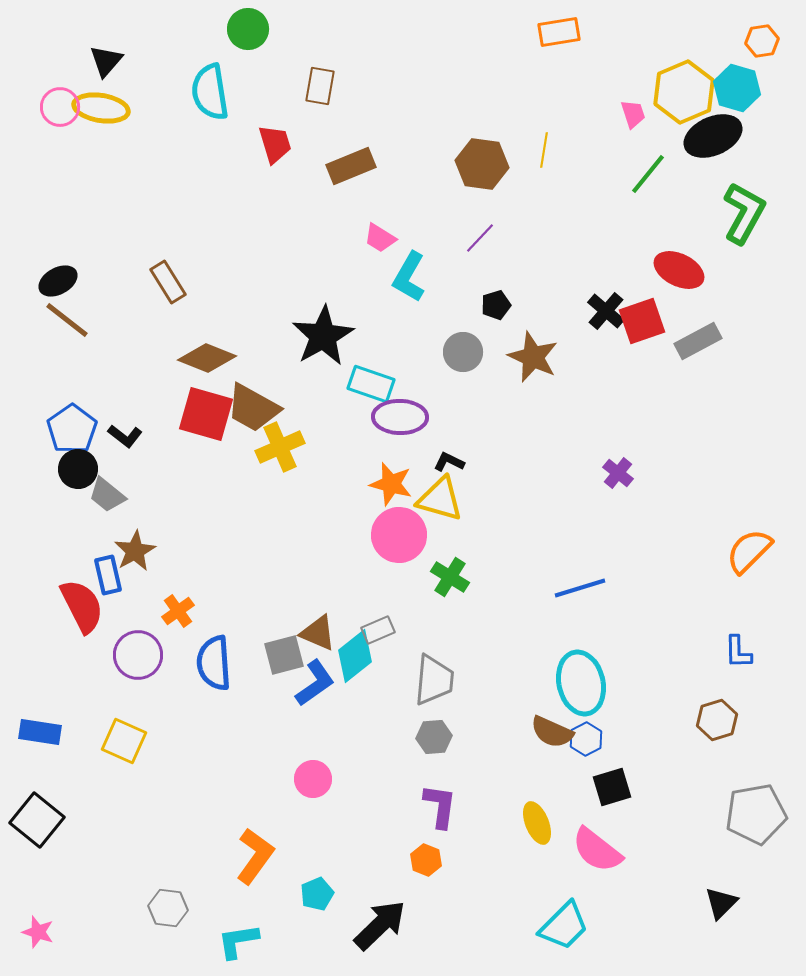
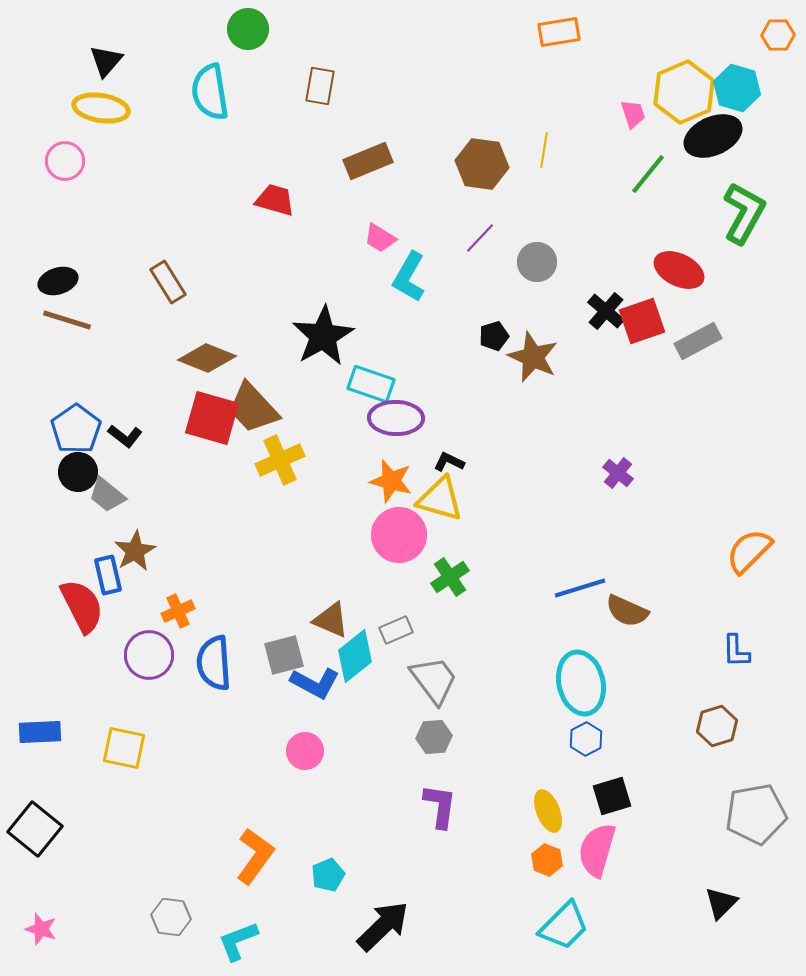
orange hexagon at (762, 41): moved 16 px right, 6 px up; rotated 8 degrees clockwise
pink circle at (60, 107): moved 5 px right, 54 px down
red trapezoid at (275, 144): moved 56 px down; rotated 57 degrees counterclockwise
brown rectangle at (351, 166): moved 17 px right, 5 px up
black ellipse at (58, 281): rotated 12 degrees clockwise
black pentagon at (496, 305): moved 2 px left, 31 px down
brown line at (67, 320): rotated 21 degrees counterclockwise
gray circle at (463, 352): moved 74 px right, 90 px up
brown trapezoid at (253, 408): rotated 18 degrees clockwise
red square at (206, 414): moved 6 px right, 4 px down
purple ellipse at (400, 417): moved 4 px left, 1 px down
blue pentagon at (72, 429): moved 4 px right
yellow cross at (280, 447): moved 13 px down
black circle at (78, 469): moved 3 px down
orange star at (391, 484): moved 3 px up
green cross at (450, 577): rotated 24 degrees clockwise
orange cross at (178, 611): rotated 12 degrees clockwise
gray rectangle at (378, 630): moved 18 px right
brown triangle at (318, 633): moved 13 px right, 13 px up
blue L-shape at (738, 652): moved 2 px left, 1 px up
purple circle at (138, 655): moved 11 px right
gray trapezoid at (434, 680): rotated 42 degrees counterclockwise
blue L-shape at (315, 683): rotated 63 degrees clockwise
brown hexagon at (717, 720): moved 6 px down
blue rectangle at (40, 732): rotated 12 degrees counterclockwise
brown semicircle at (552, 732): moved 75 px right, 121 px up
yellow square at (124, 741): moved 7 px down; rotated 12 degrees counterclockwise
pink circle at (313, 779): moved 8 px left, 28 px up
black square at (612, 787): moved 9 px down
black square at (37, 820): moved 2 px left, 9 px down
yellow ellipse at (537, 823): moved 11 px right, 12 px up
pink semicircle at (597, 850): rotated 68 degrees clockwise
orange hexagon at (426, 860): moved 121 px right
cyan pentagon at (317, 894): moved 11 px right, 19 px up
gray hexagon at (168, 908): moved 3 px right, 9 px down
black arrow at (380, 925): moved 3 px right, 1 px down
pink star at (38, 932): moved 3 px right, 3 px up
cyan L-shape at (238, 941): rotated 12 degrees counterclockwise
